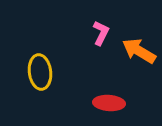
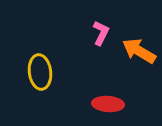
red ellipse: moved 1 px left, 1 px down
